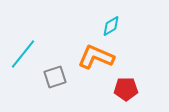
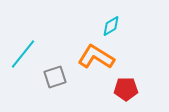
orange L-shape: rotated 9 degrees clockwise
